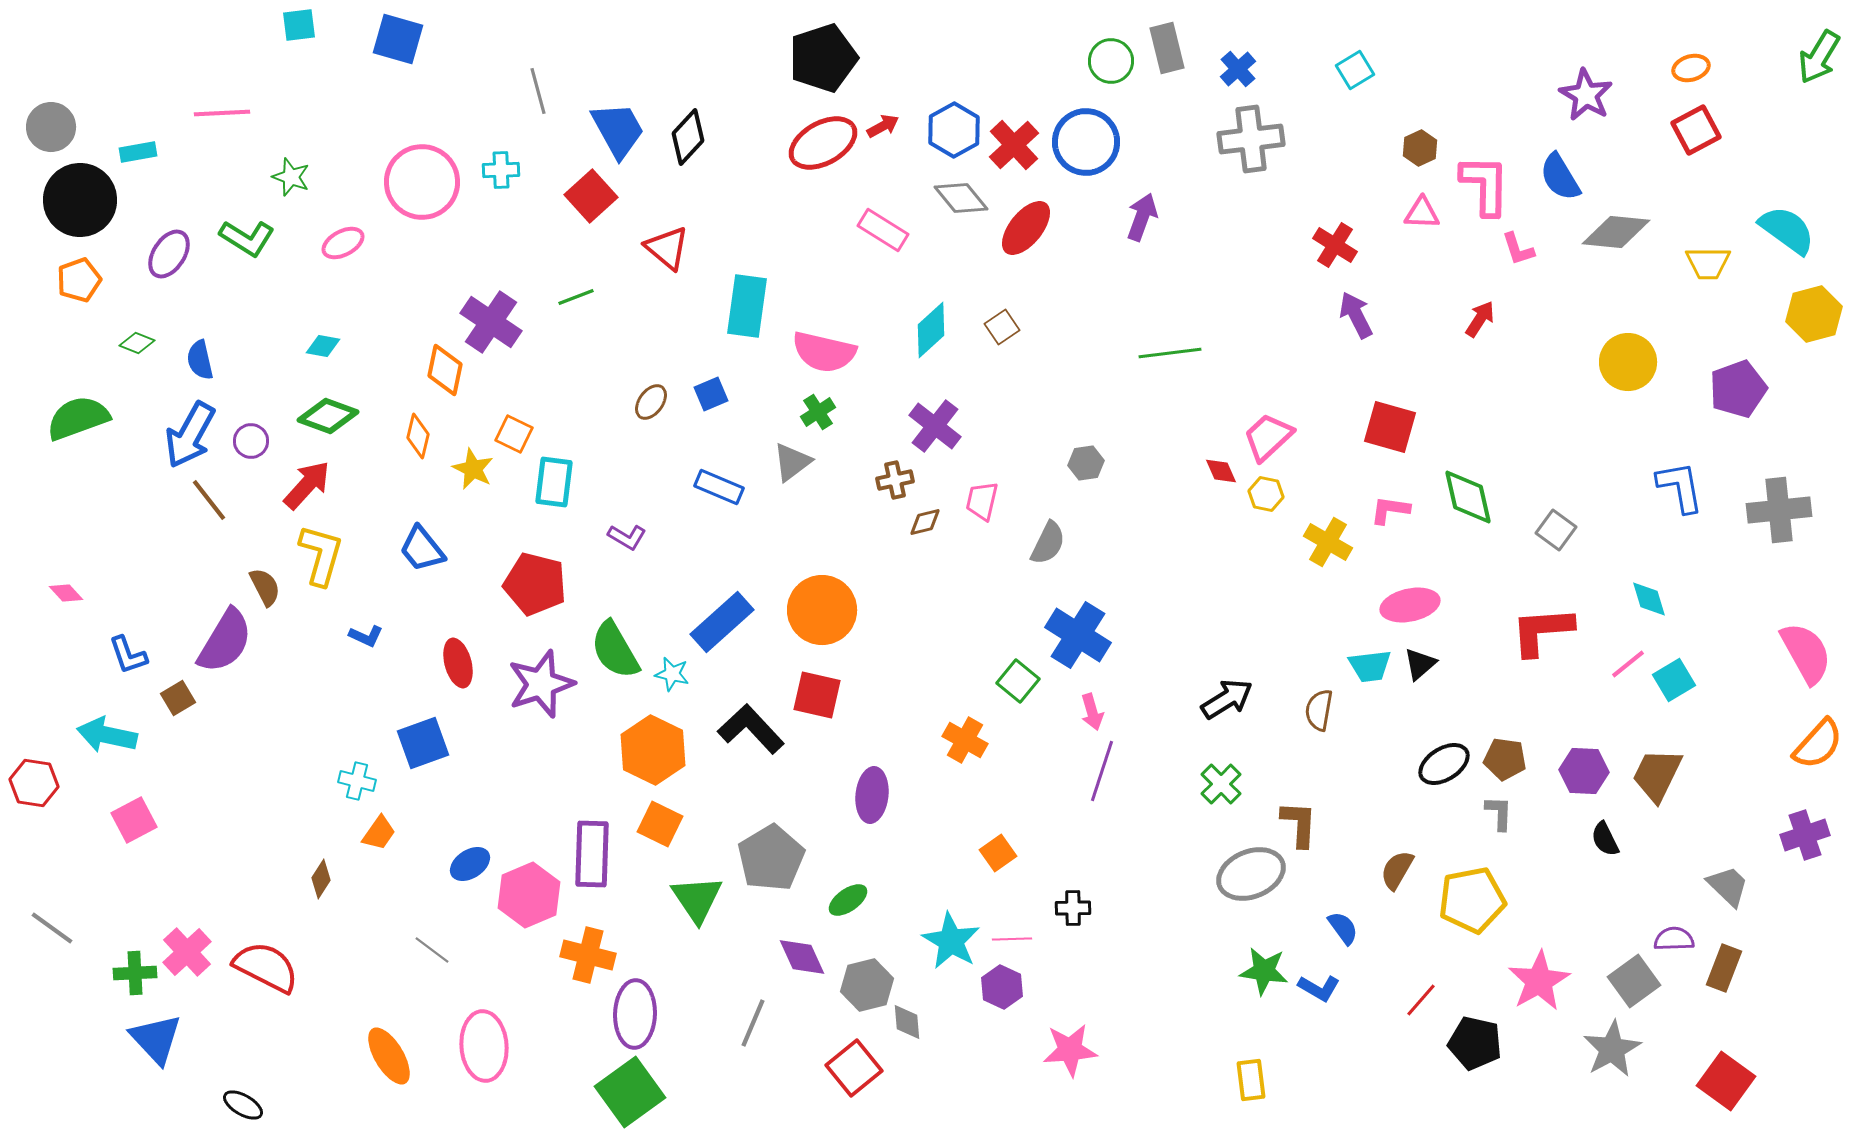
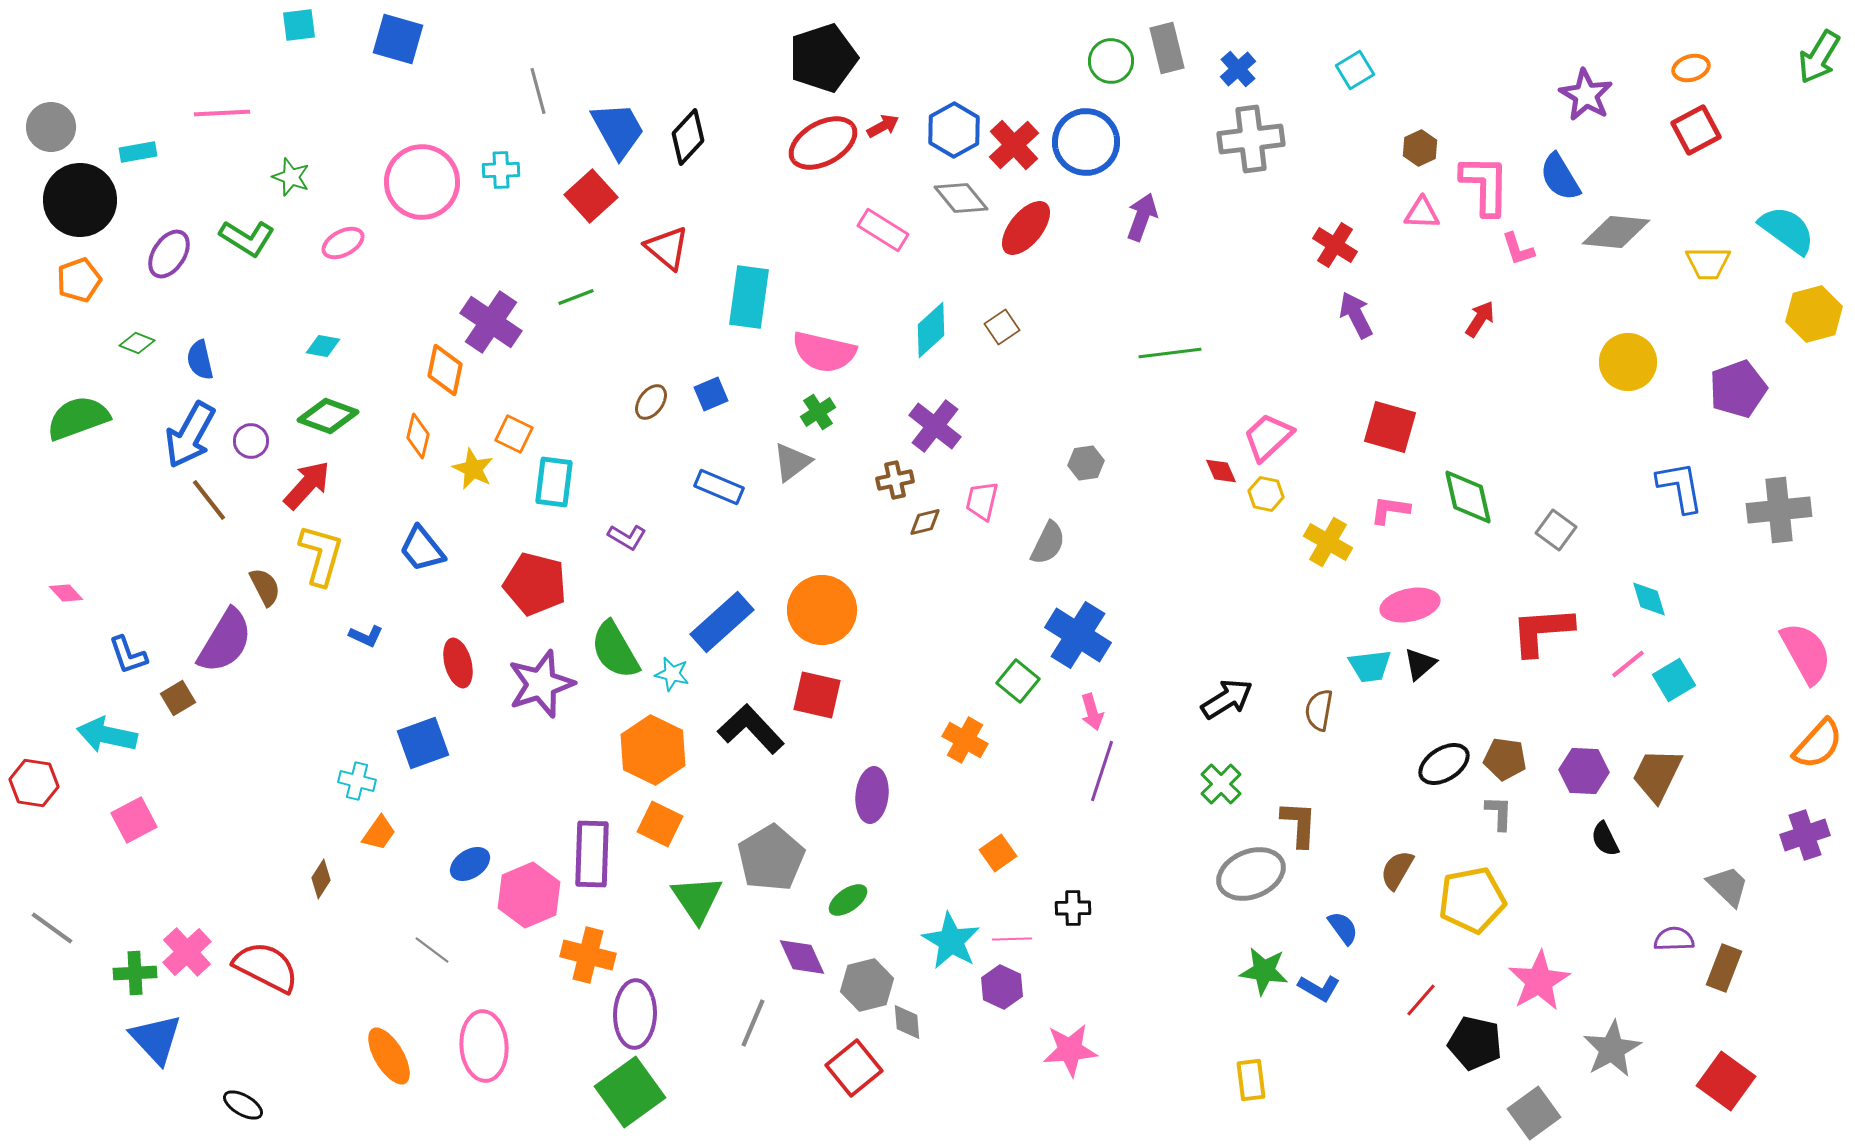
cyan rectangle at (747, 306): moved 2 px right, 9 px up
gray square at (1634, 981): moved 100 px left, 132 px down
